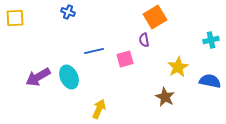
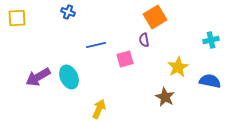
yellow square: moved 2 px right
blue line: moved 2 px right, 6 px up
